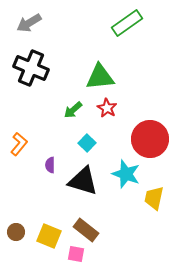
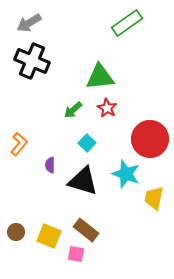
black cross: moved 1 px right, 7 px up
